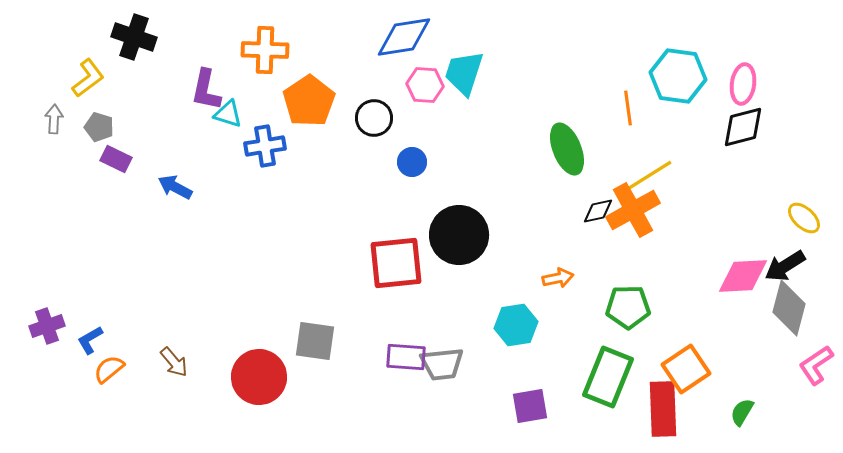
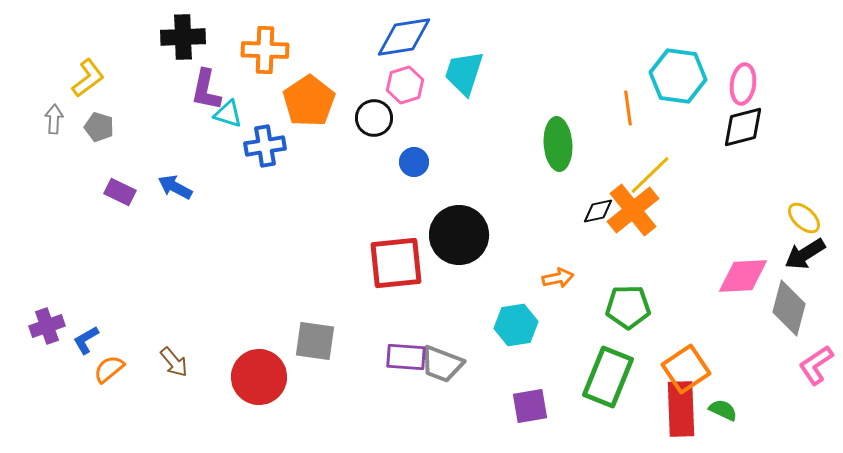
black cross at (134, 37): moved 49 px right; rotated 21 degrees counterclockwise
pink hexagon at (425, 85): moved 20 px left; rotated 21 degrees counterclockwise
green ellipse at (567, 149): moved 9 px left, 5 px up; rotated 18 degrees clockwise
purple rectangle at (116, 159): moved 4 px right, 33 px down
blue circle at (412, 162): moved 2 px right
yellow line at (650, 175): rotated 12 degrees counterclockwise
orange cross at (633, 210): rotated 10 degrees counterclockwise
black arrow at (785, 266): moved 20 px right, 12 px up
blue L-shape at (90, 340): moved 4 px left
gray trapezoid at (442, 364): rotated 27 degrees clockwise
red rectangle at (663, 409): moved 18 px right
green semicircle at (742, 412): moved 19 px left, 2 px up; rotated 84 degrees clockwise
